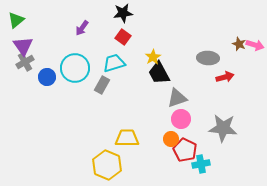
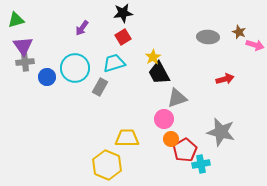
green triangle: rotated 24 degrees clockwise
red square: rotated 21 degrees clockwise
brown star: moved 12 px up
gray ellipse: moved 21 px up
gray cross: rotated 24 degrees clockwise
red arrow: moved 2 px down
gray rectangle: moved 2 px left, 2 px down
pink circle: moved 17 px left
gray star: moved 2 px left, 4 px down; rotated 8 degrees clockwise
red pentagon: rotated 15 degrees clockwise
